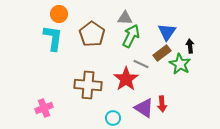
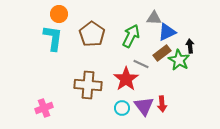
gray triangle: moved 29 px right
blue triangle: rotated 30 degrees clockwise
green star: moved 1 px left, 4 px up
purple triangle: moved 2 px up; rotated 20 degrees clockwise
cyan circle: moved 9 px right, 10 px up
